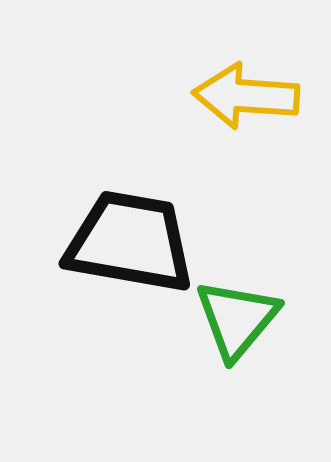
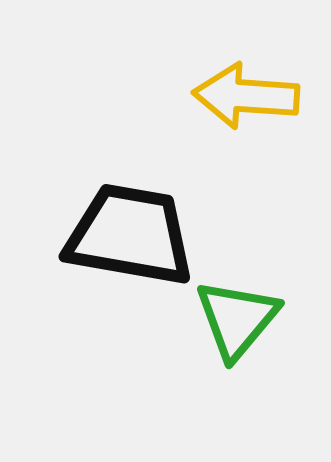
black trapezoid: moved 7 px up
